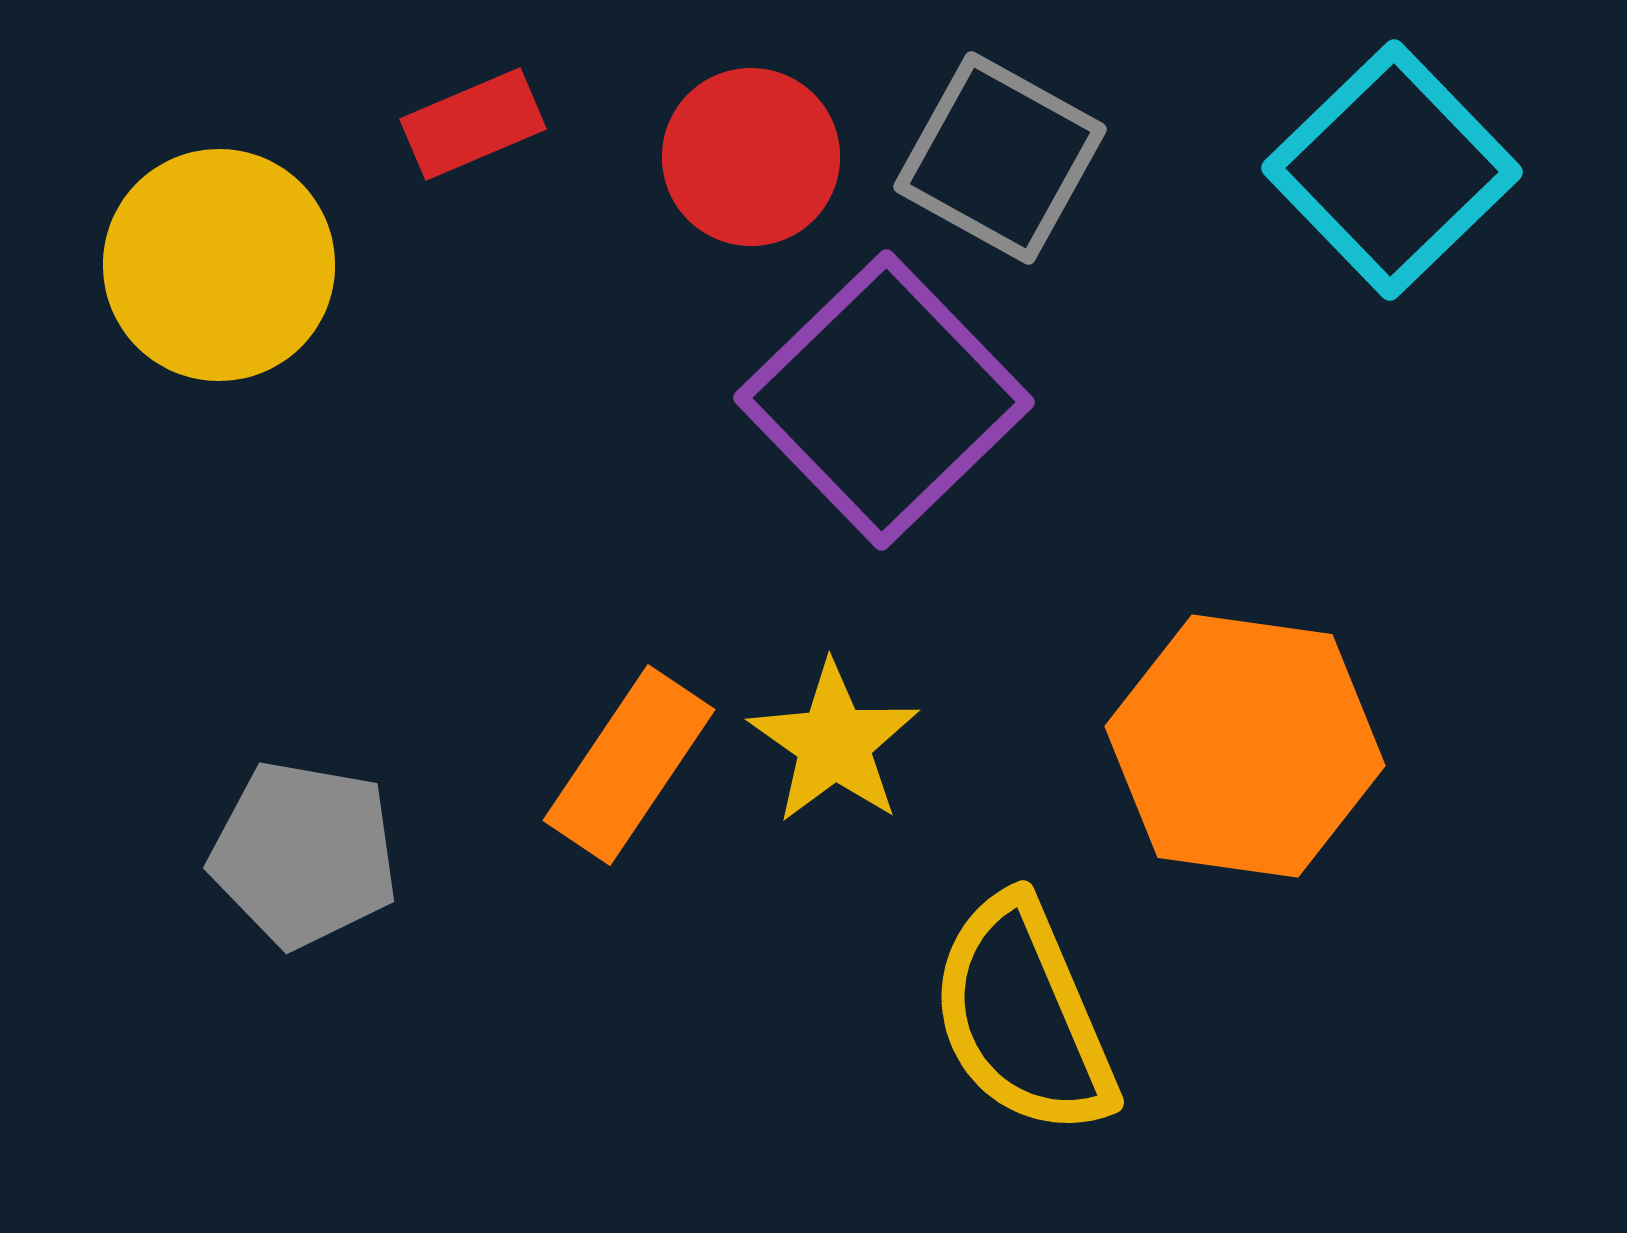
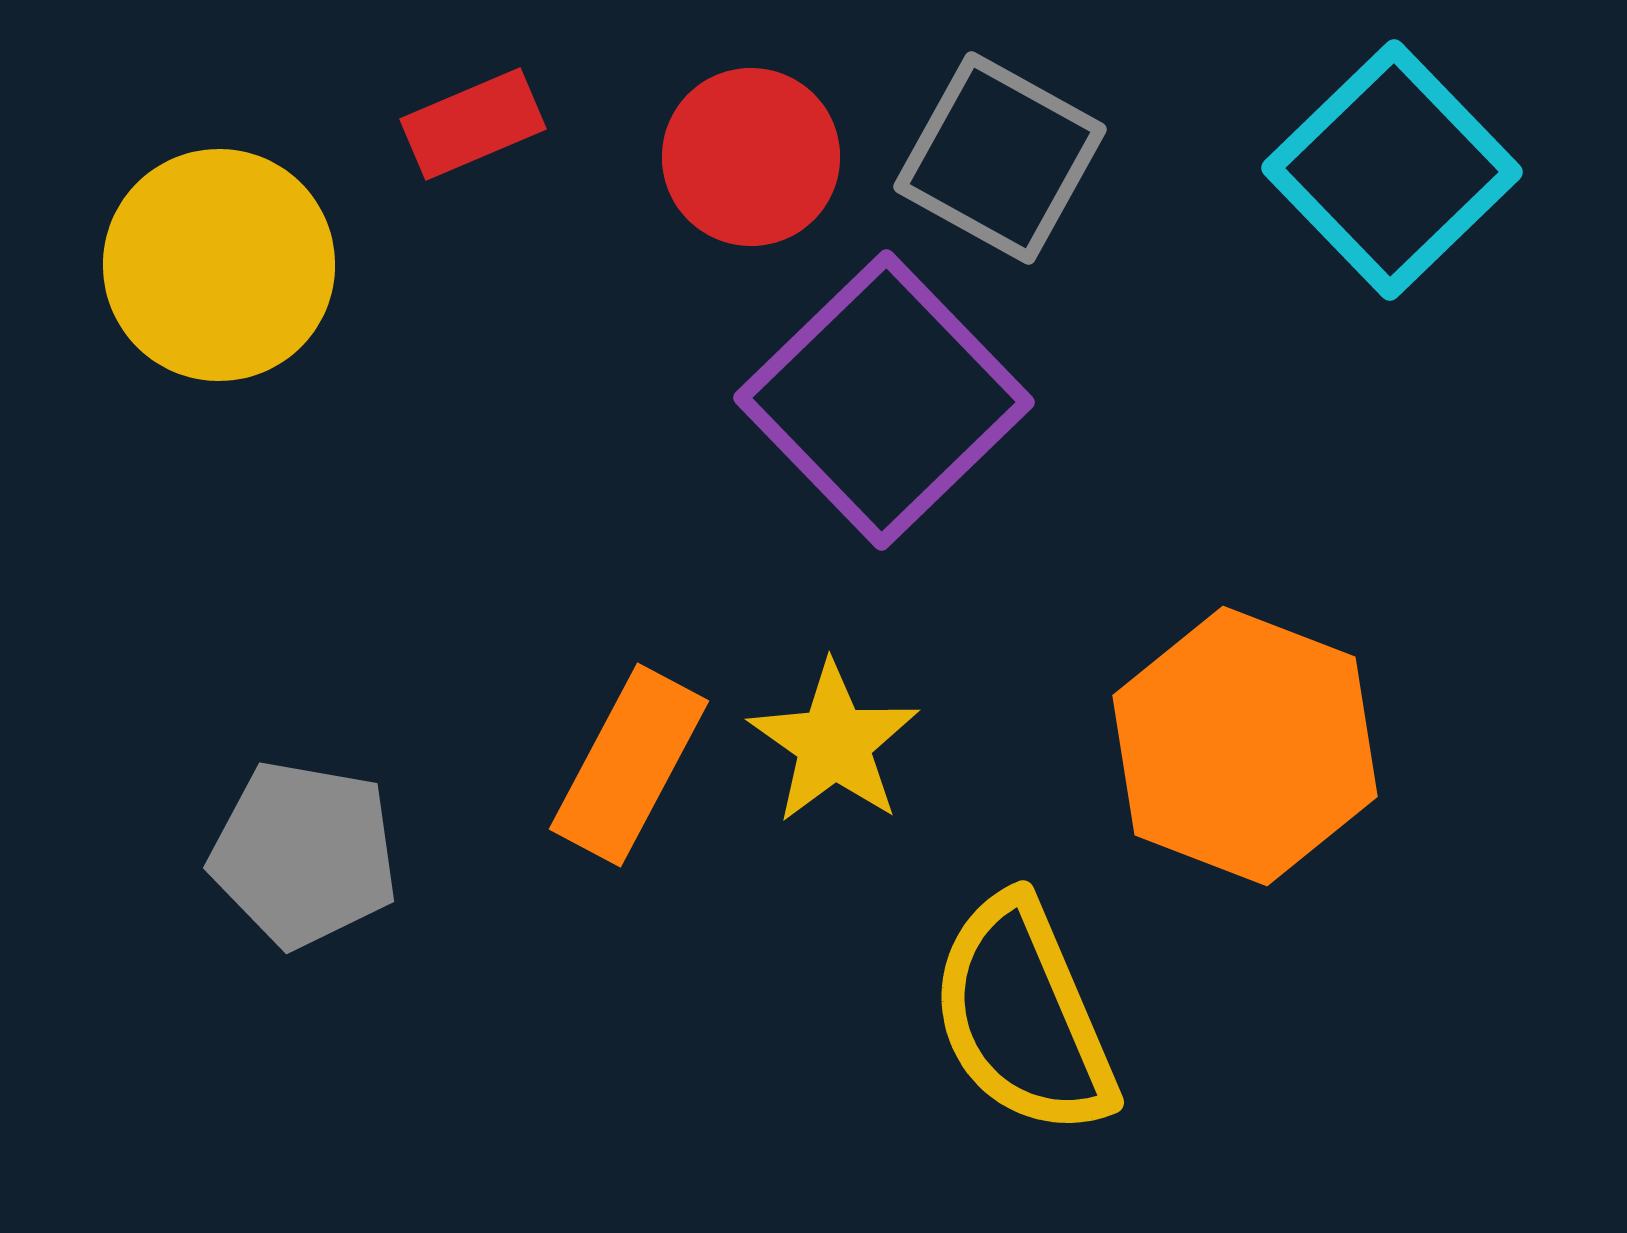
orange hexagon: rotated 13 degrees clockwise
orange rectangle: rotated 6 degrees counterclockwise
